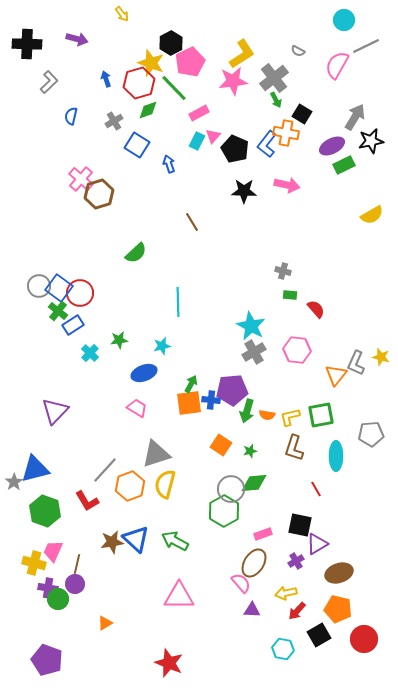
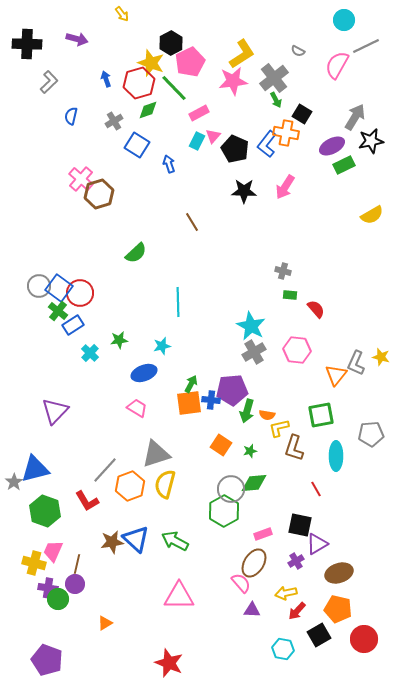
pink arrow at (287, 185): moved 2 px left, 2 px down; rotated 110 degrees clockwise
yellow L-shape at (290, 417): moved 11 px left, 11 px down
